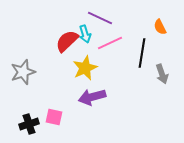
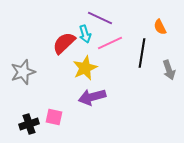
red semicircle: moved 3 px left, 2 px down
gray arrow: moved 7 px right, 4 px up
